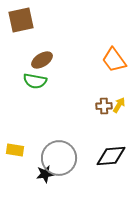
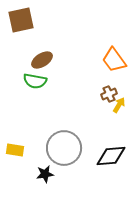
brown cross: moved 5 px right, 12 px up; rotated 21 degrees counterclockwise
gray circle: moved 5 px right, 10 px up
